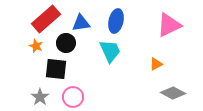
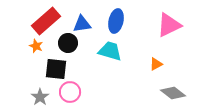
red rectangle: moved 2 px down
blue triangle: moved 1 px right, 1 px down
black circle: moved 2 px right
cyan trapezoid: rotated 50 degrees counterclockwise
gray diamond: rotated 10 degrees clockwise
pink circle: moved 3 px left, 5 px up
